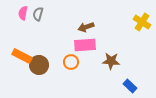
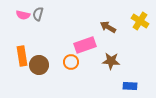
pink semicircle: moved 2 px down; rotated 88 degrees counterclockwise
yellow cross: moved 2 px left, 1 px up
brown arrow: moved 22 px right; rotated 49 degrees clockwise
pink rectangle: rotated 15 degrees counterclockwise
orange rectangle: rotated 54 degrees clockwise
blue rectangle: rotated 40 degrees counterclockwise
